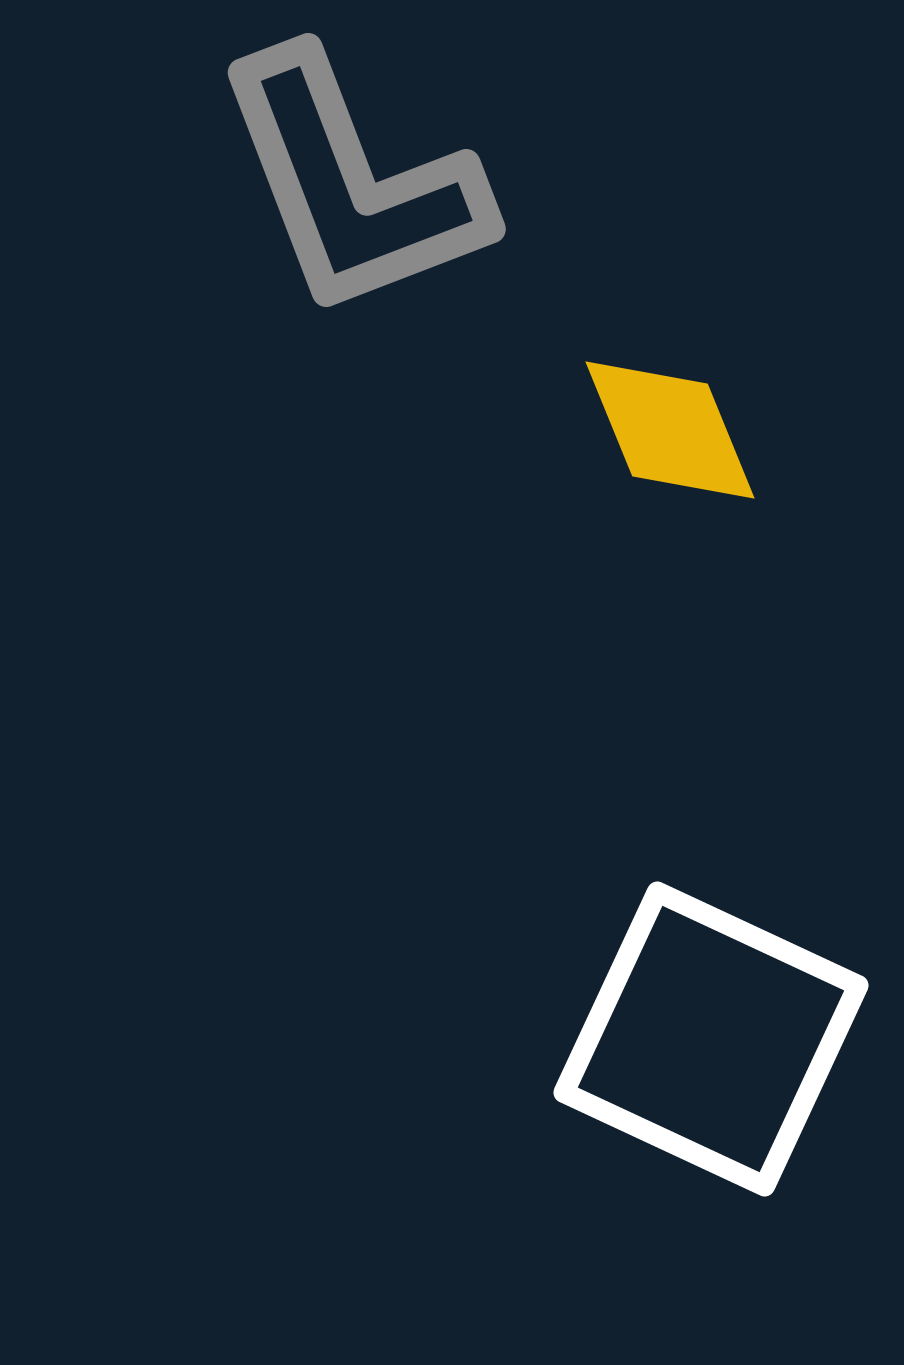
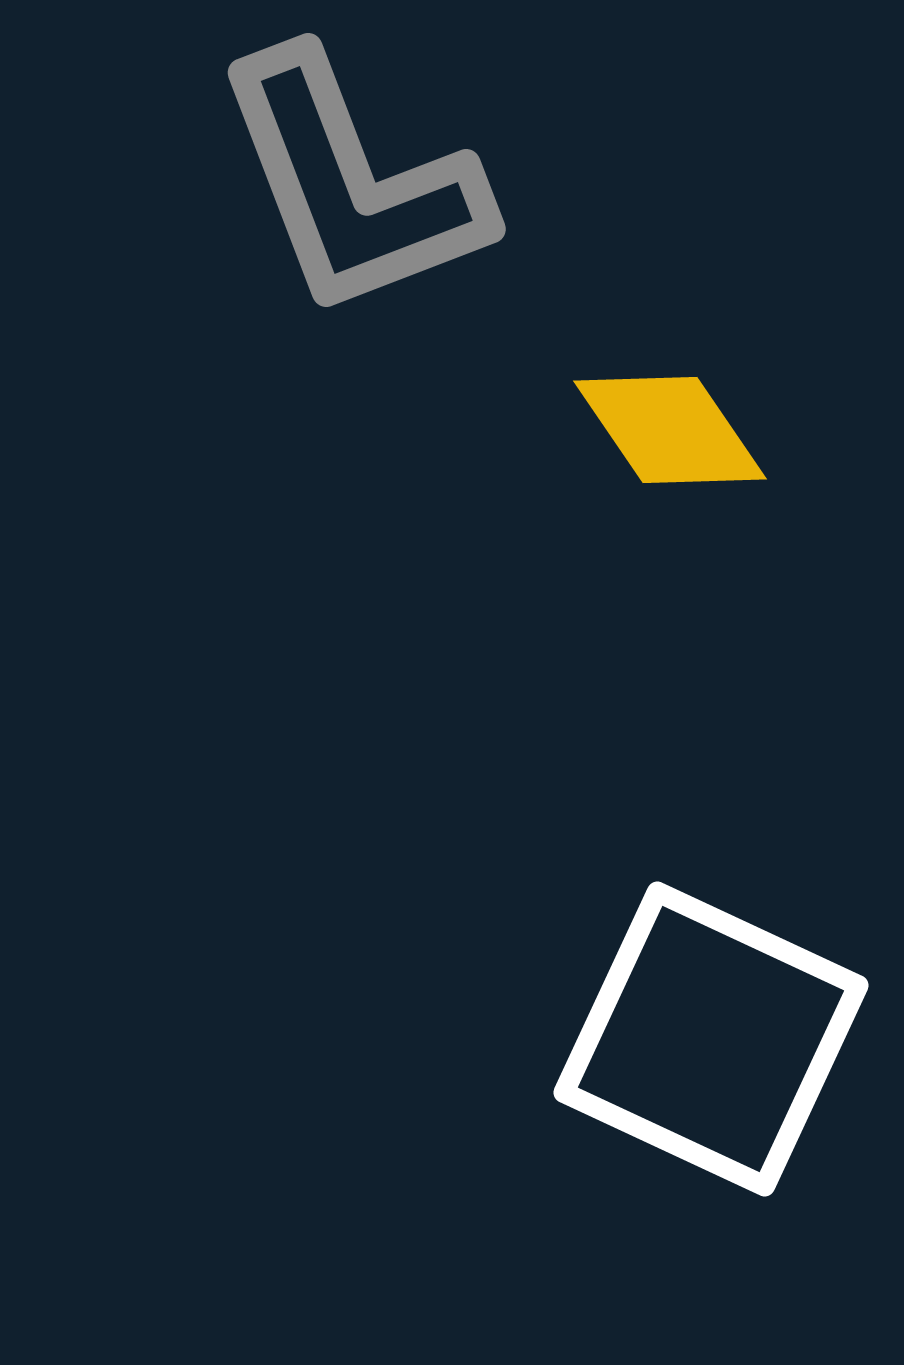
yellow diamond: rotated 12 degrees counterclockwise
